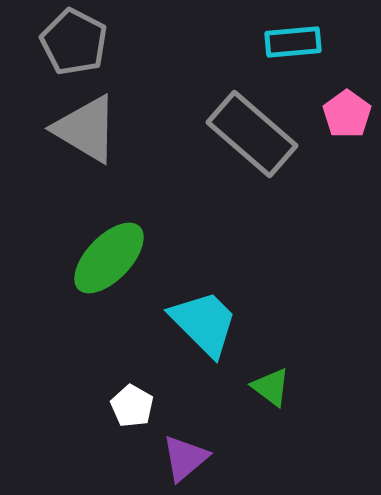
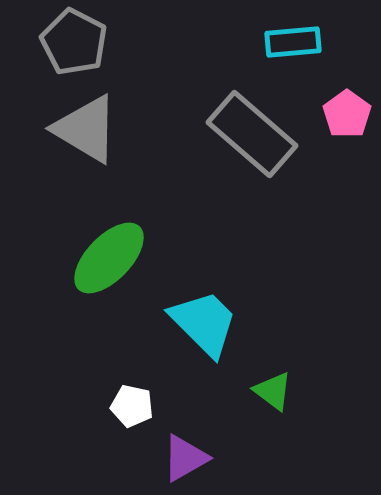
green triangle: moved 2 px right, 4 px down
white pentagon: rotated 18 degrees counterclockwise
purple triangle: rotated 10 degrees clockwise
